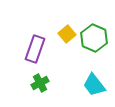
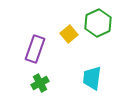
yellow square: moved 2 px right
green hexagon: moved 4 px right, 15 px up; rotated 12 degrees clockwise
cyan trapezoid: moved 2 px left, 7 px up; rotated 45 degrees clockwise
